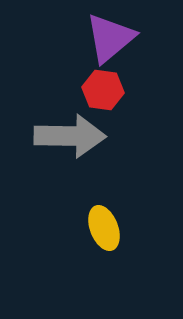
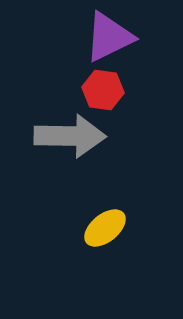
purple triangle: moved 1 px left, 1 px up; rotated 14 degrees clockwise
yellow ellipse: moved 1 px right; rotated 72 degrees clockwise
